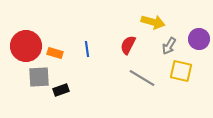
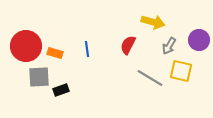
purple circle: moved 1 px down
gray line: moved 8 px right
